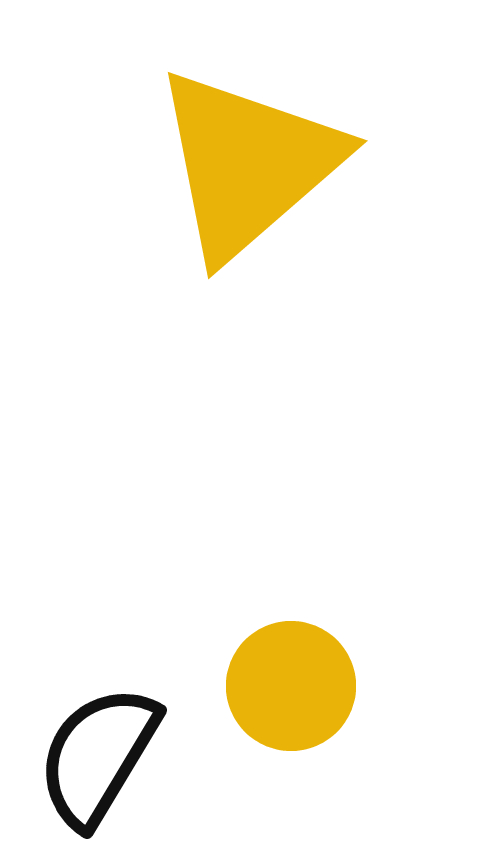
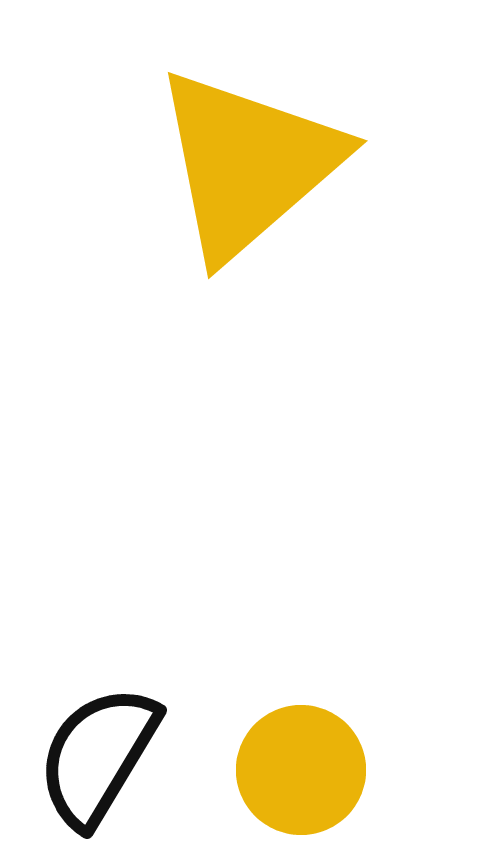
yellow circle: moved 10 px right, 84 px down
